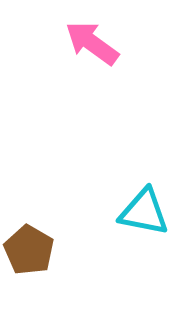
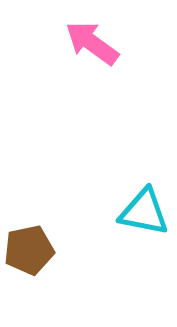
brown pentagon: rotated 30 degrees clockwise
